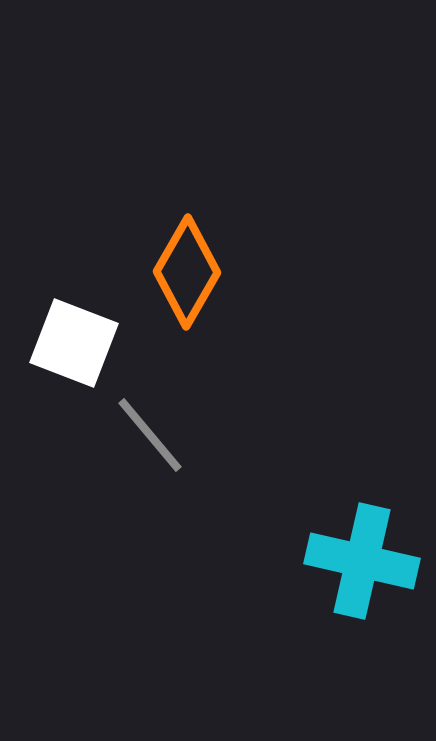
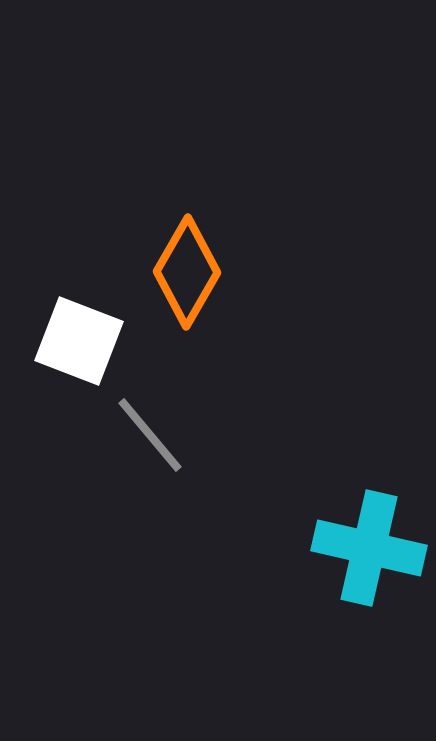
white square: moved 5 px right, 2 px up
cyan cross: moved 7 px right, 13 px up
